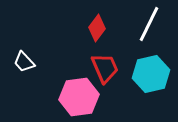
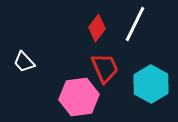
white line: moved 14 px left
cyan hexagon: moved 10 px down; rotated 18 degrees counterclockwise
